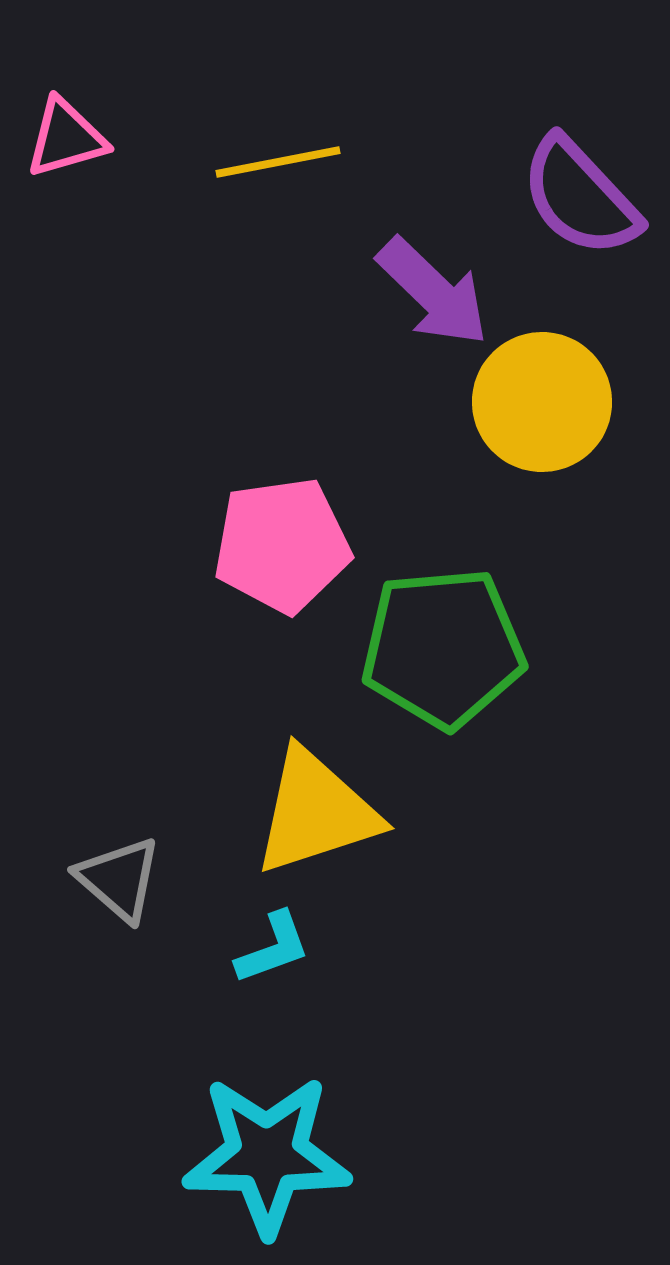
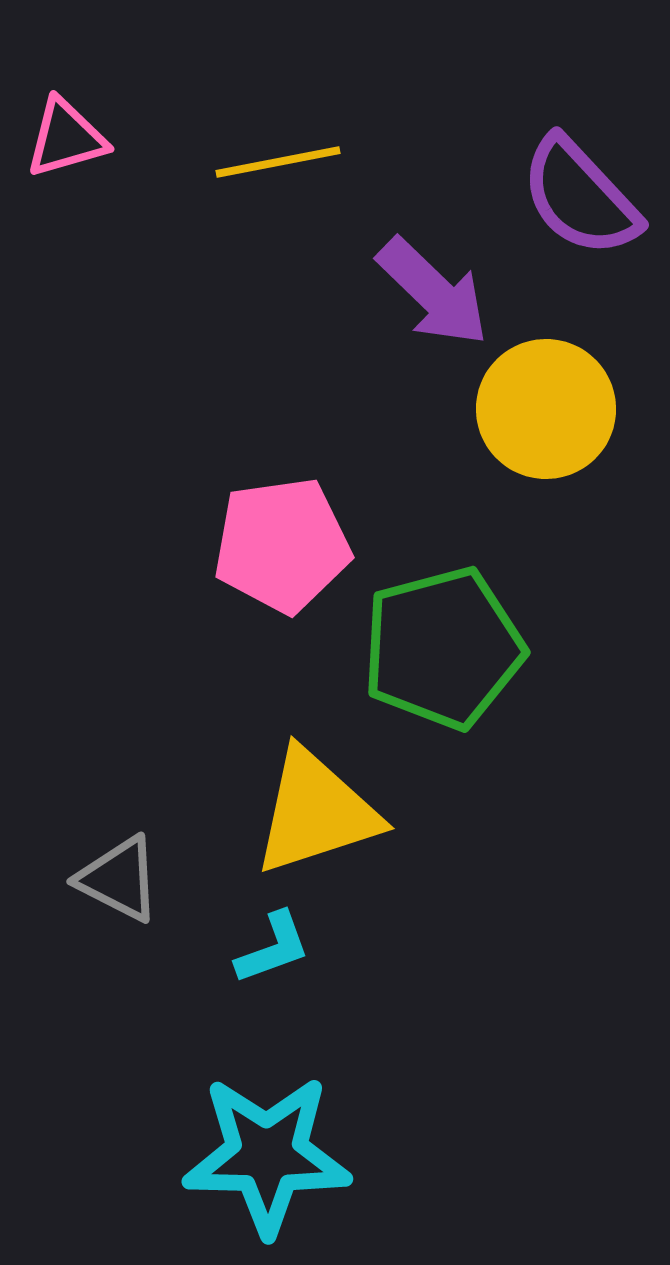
yellow circle: moved 4 px right, 7 px down
green pentagon: rotated 10 degrees counterclockwise
gray triangle: rotated 14 degrees counterclockwise
